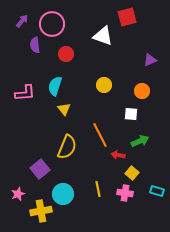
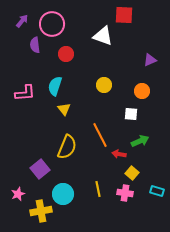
red square: moved 3 px left, 2 px up; rotated 18 degrees clockwise
red arrow: moved 1 px right, 1 px up
